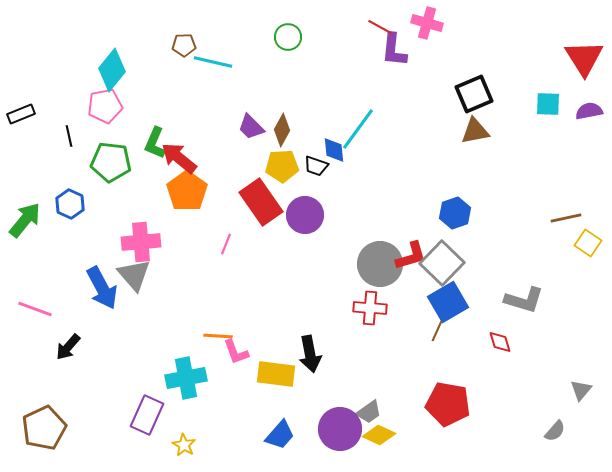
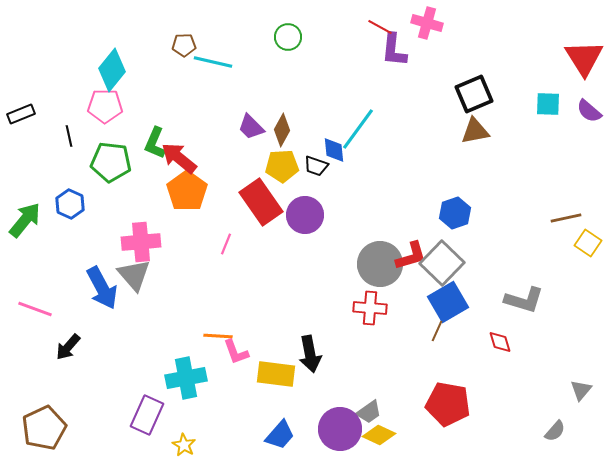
pink pentagon at (105, 106): rotated 12 degrees clockwise
purple semicircle at (589, 111): rotated 128 degrees counterclockwise
